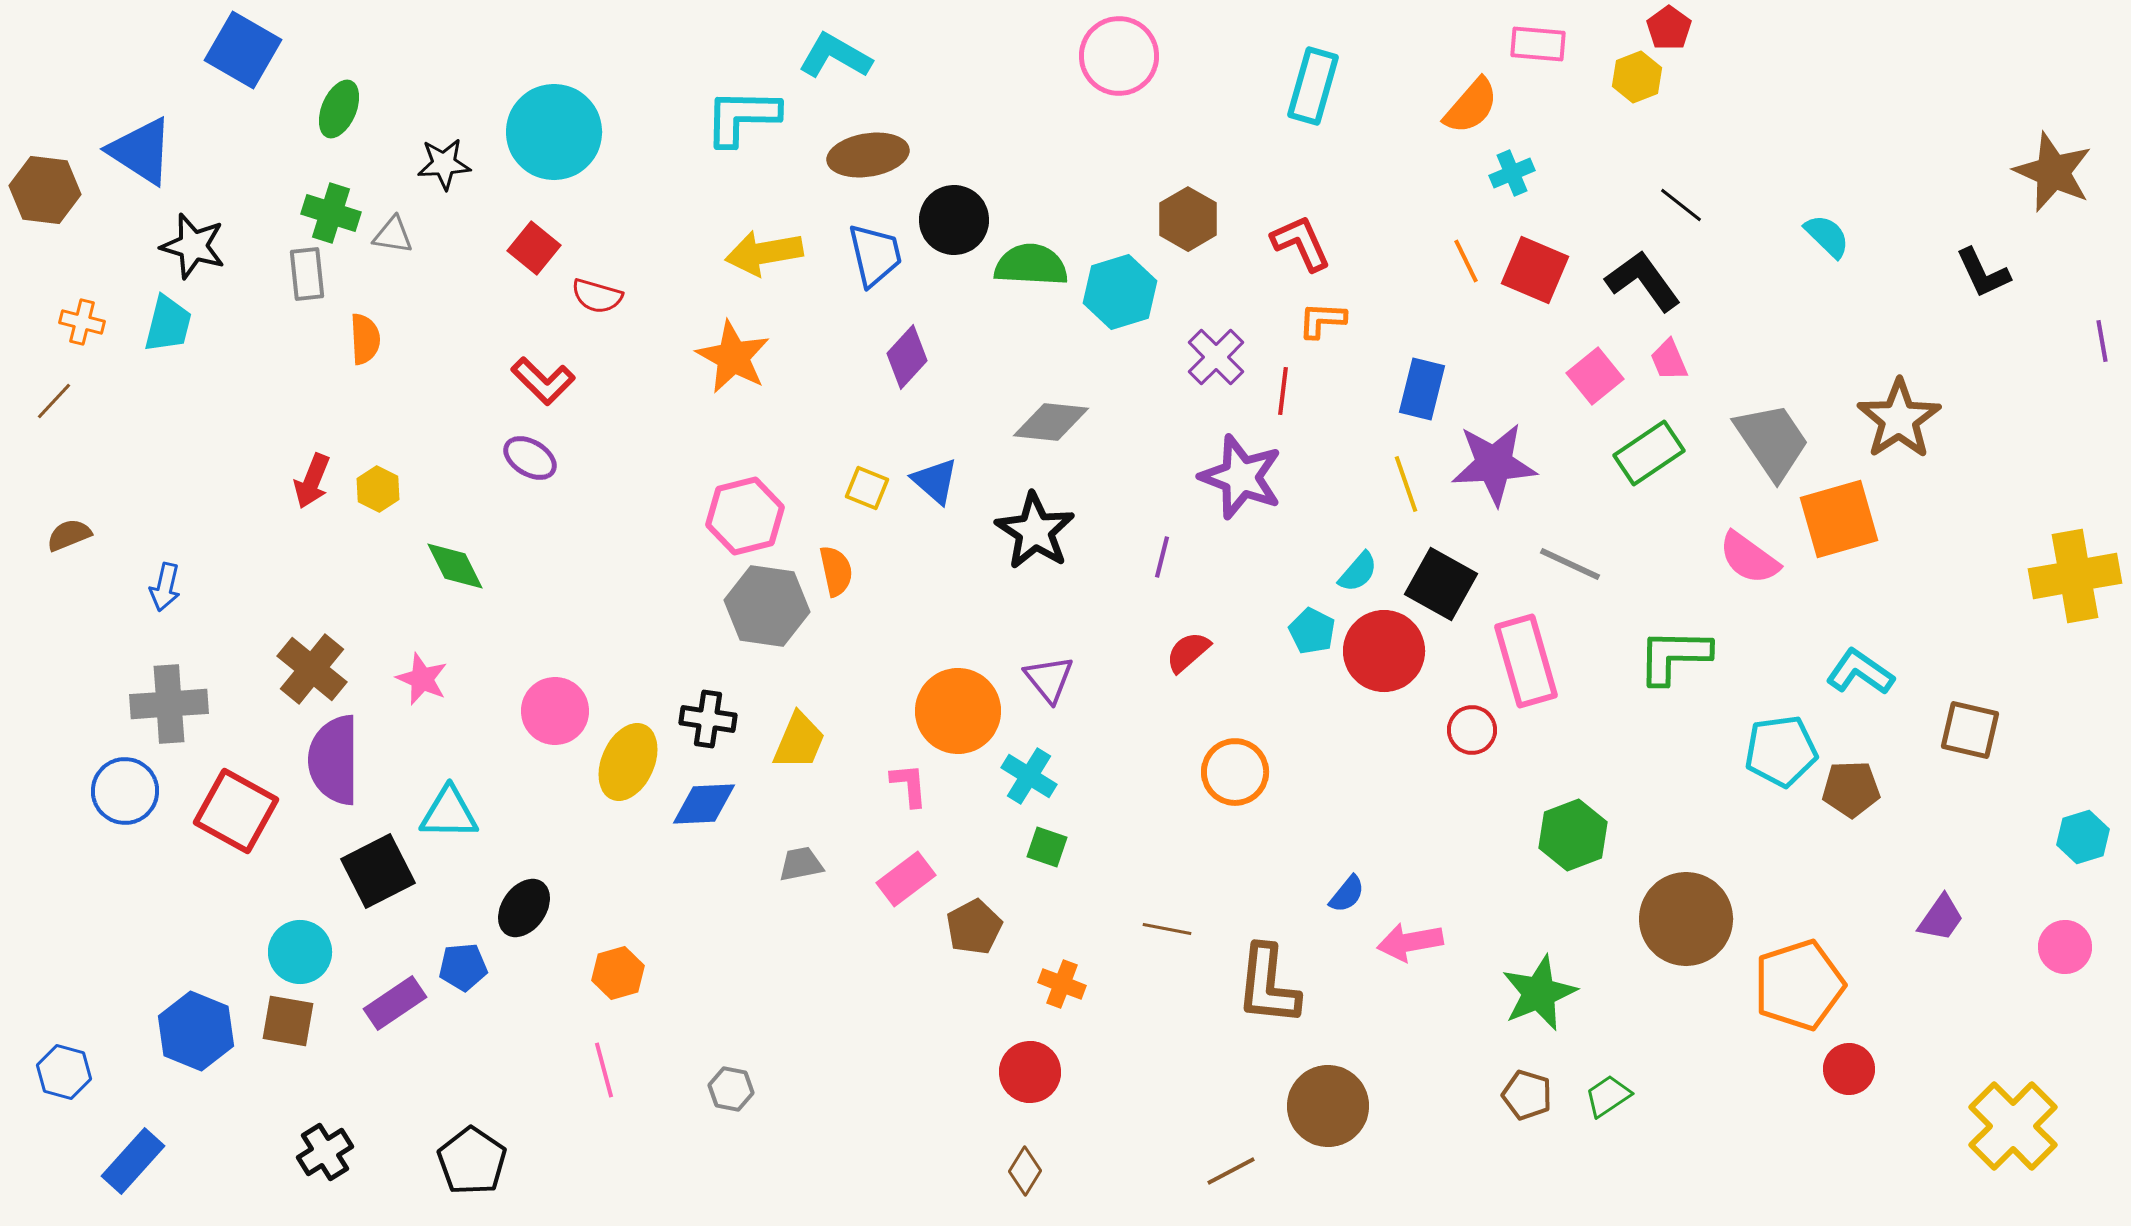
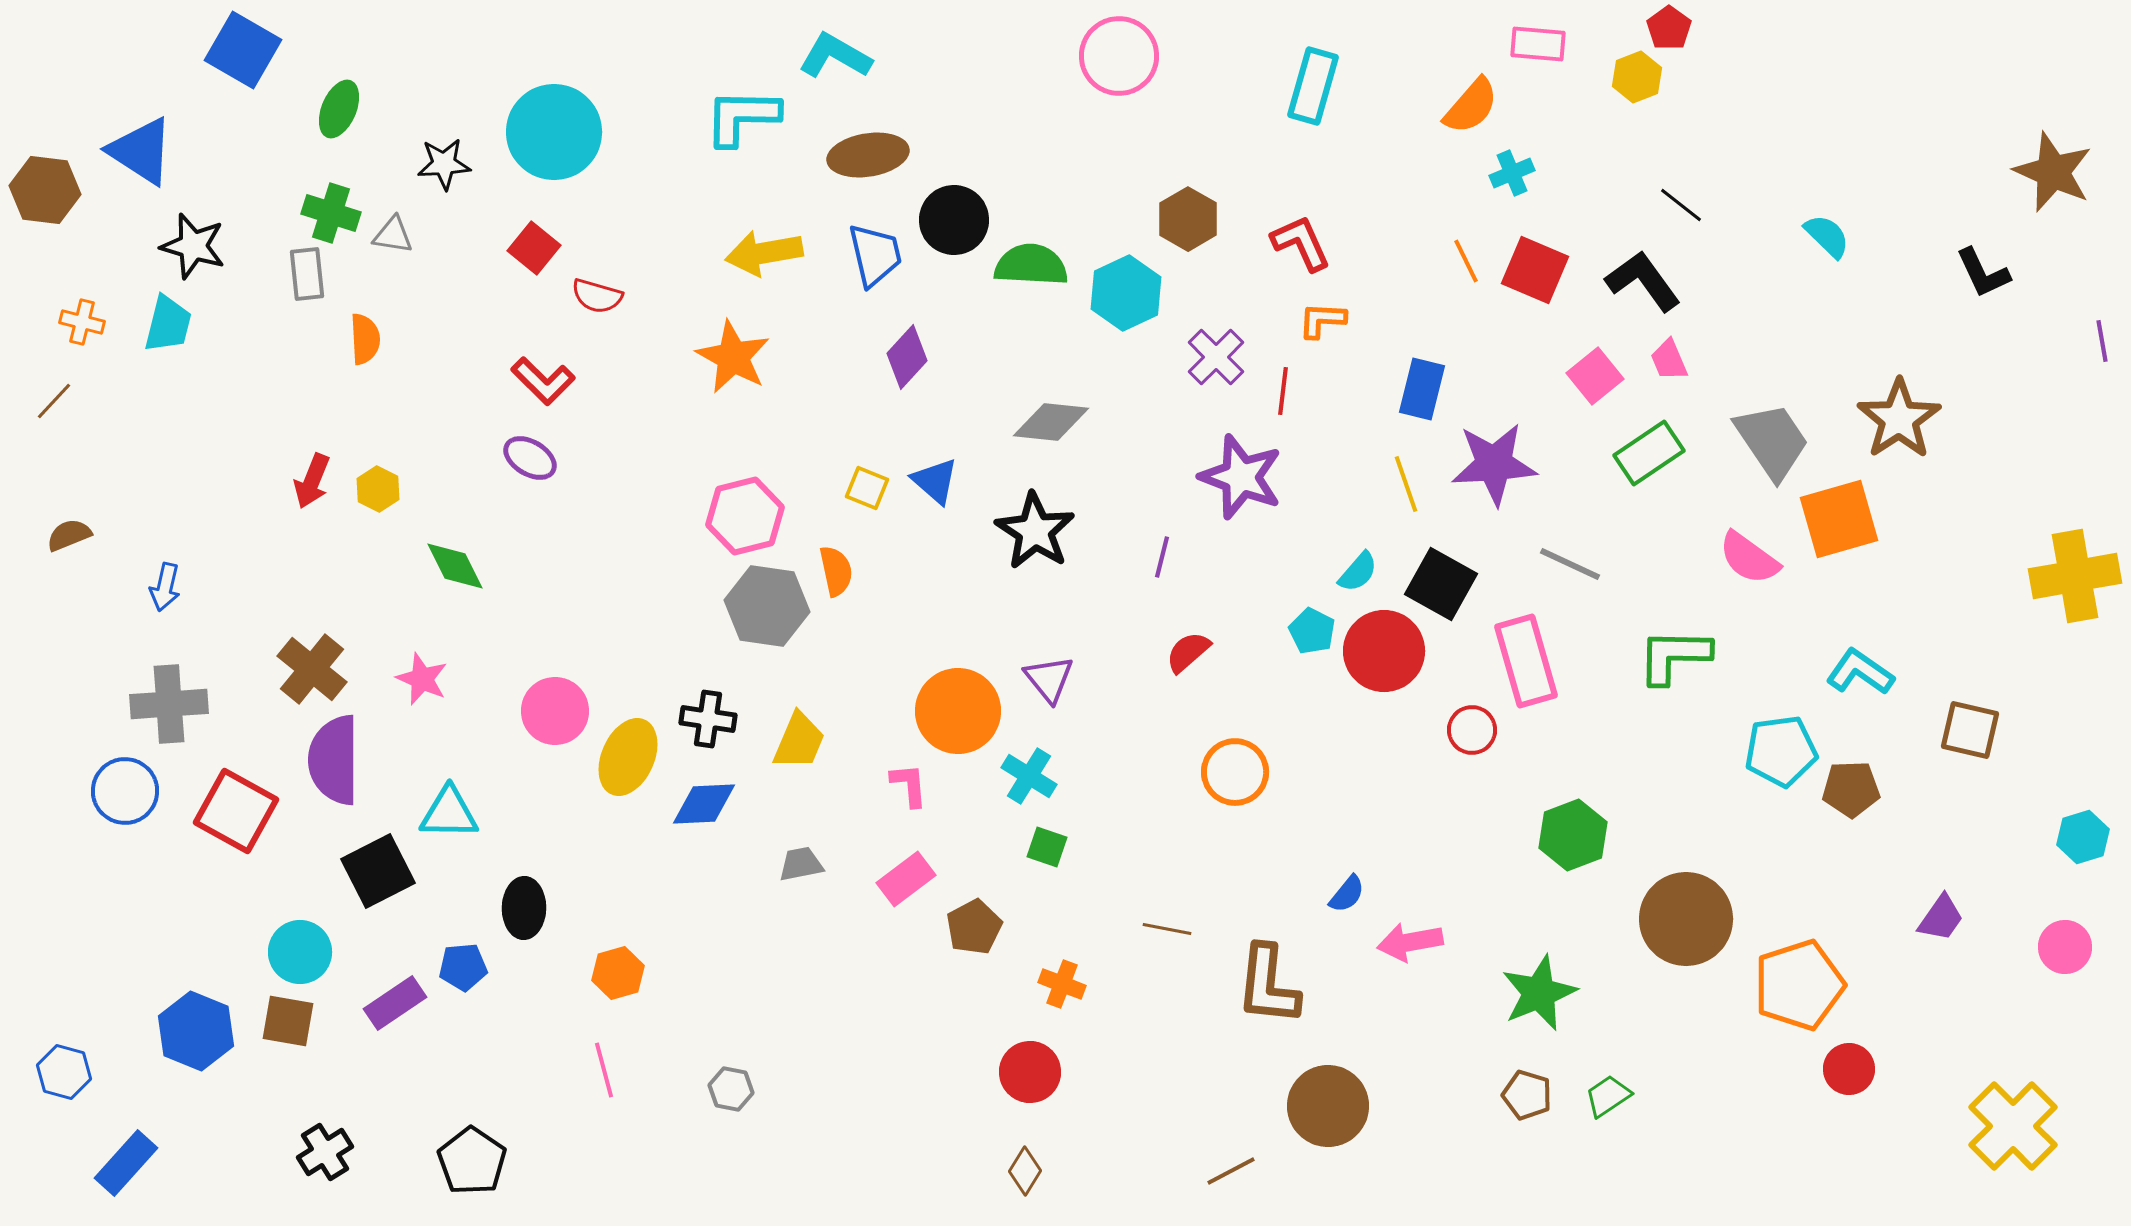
cyan hexagon at (1120, 292): moved 6 px right, 1 px down; rotated 8 degrees counterclockwise
yellow ellipse at (628, 762): moved 5 px up
black ellipse at (524, 908): rotated 34 degrees counterclockwise
blue rectangle at (133, 1161): moved 7 px left, 2 px down
